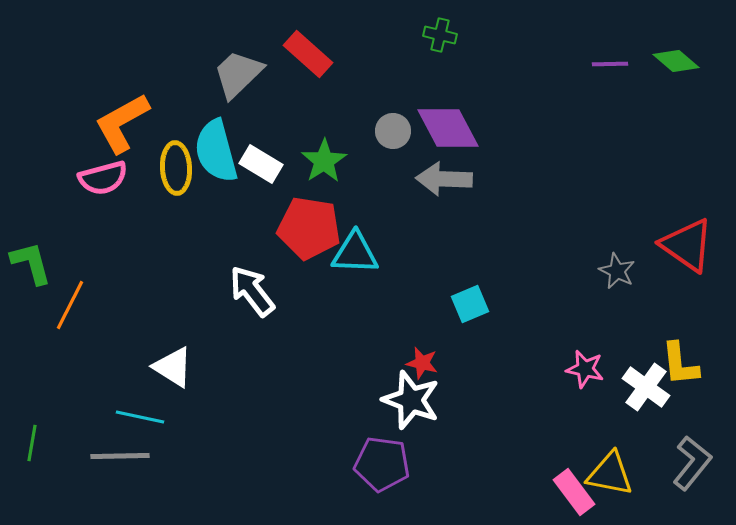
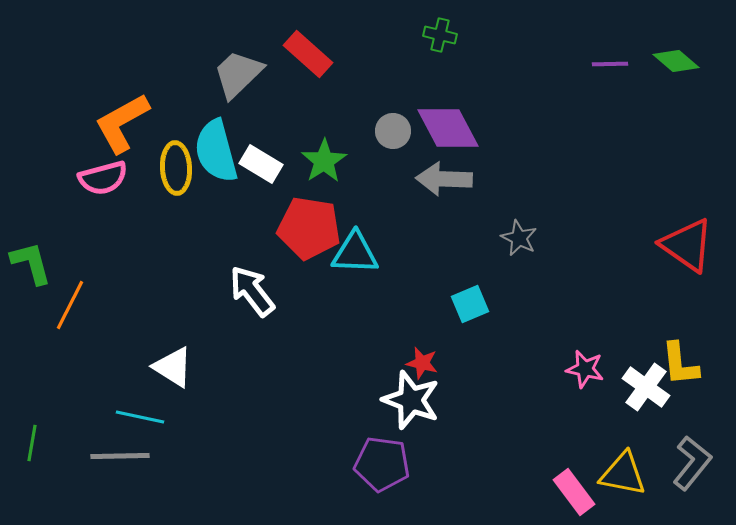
gray star: moved 98 px left, 33 px up
yellow triangle: moved 13 px right
